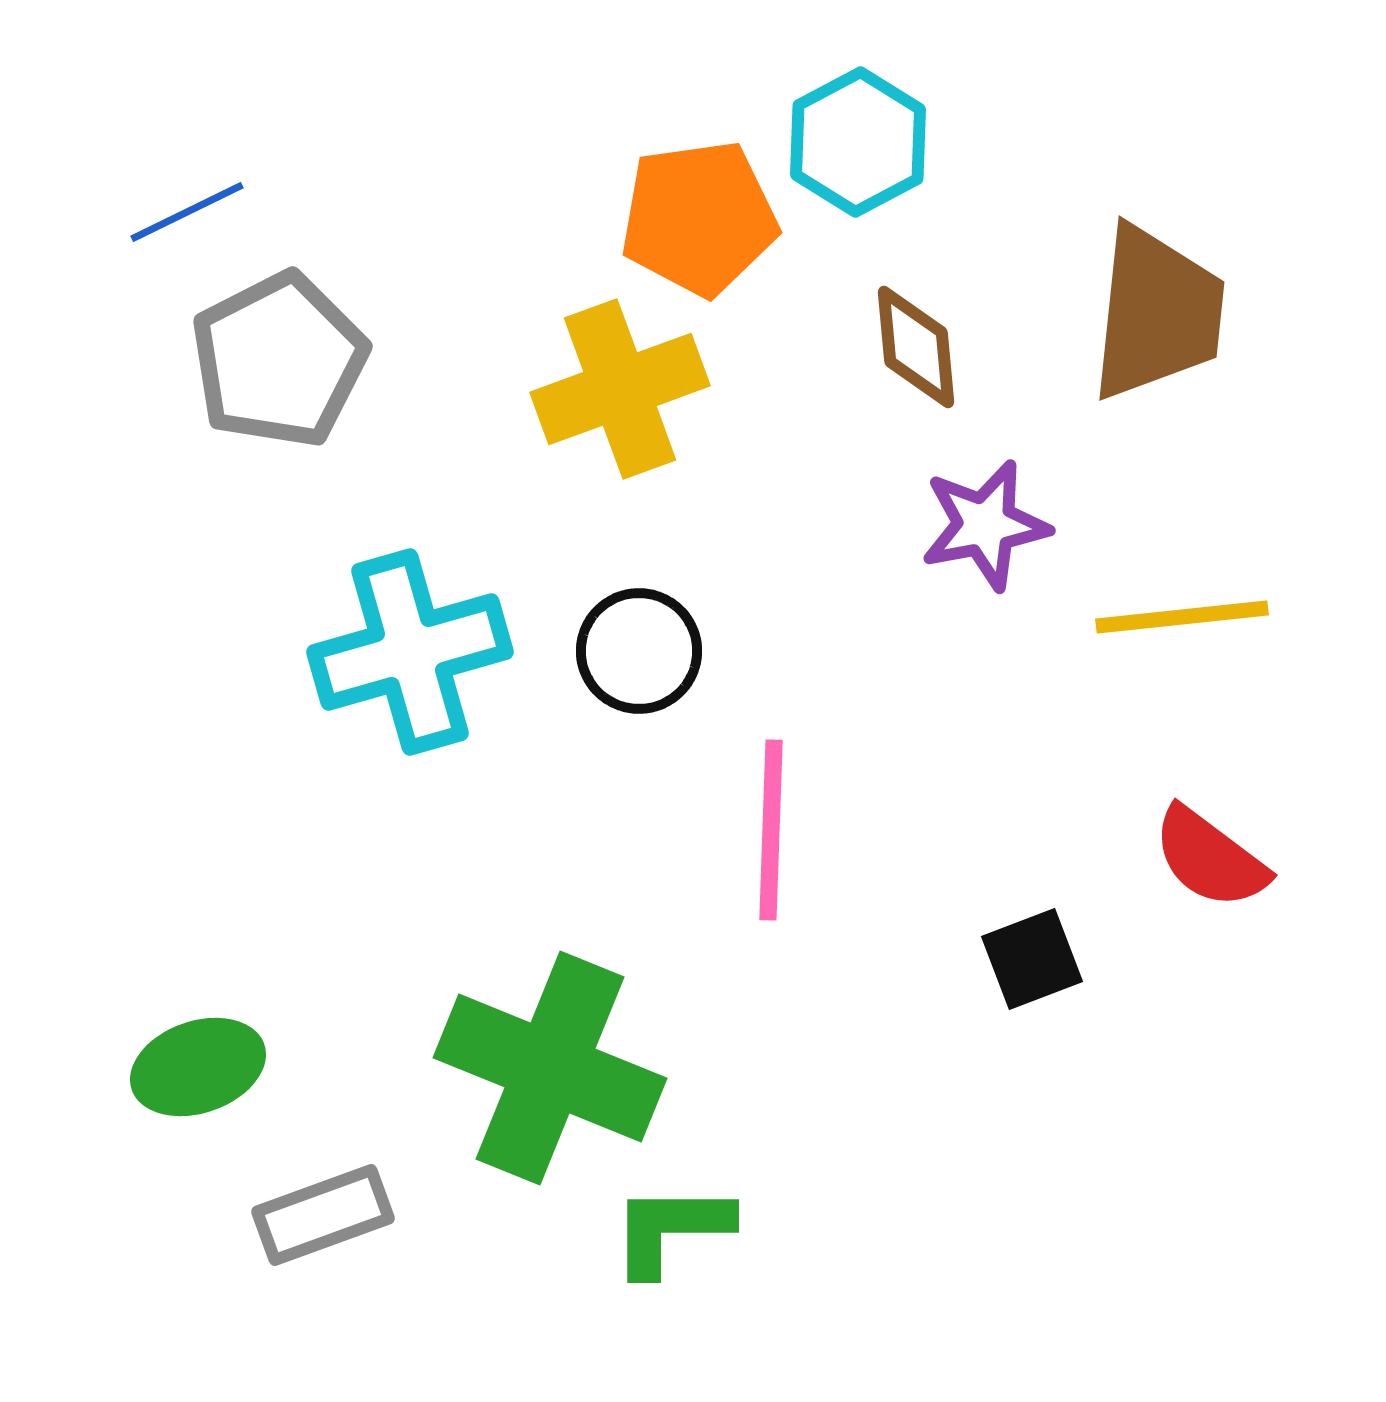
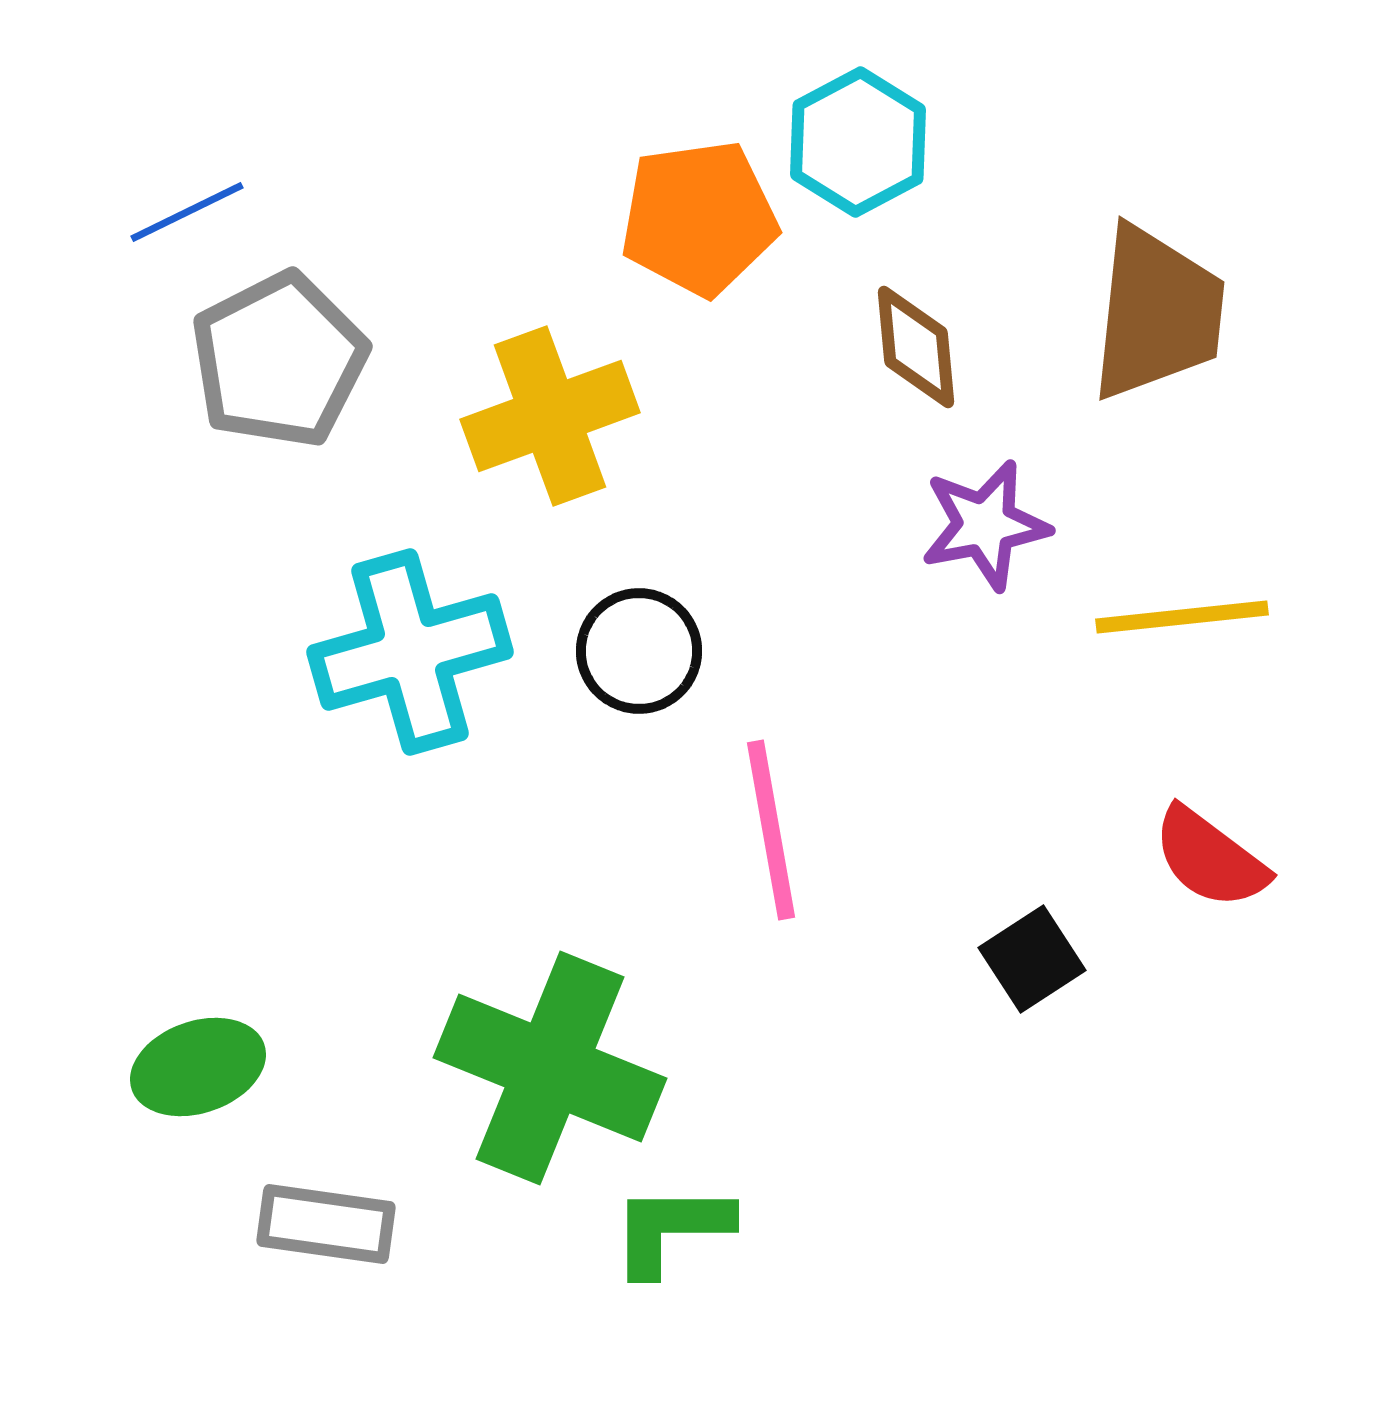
yellow cross: moved 70 px left, 27 px down
pink line: rotated 12 degrees counterclockwise
black square: rotated 12 degrees counterclockwise
gray rectangle: moved 3 px right, 9 px down; rotated 28 degrees clockwise
